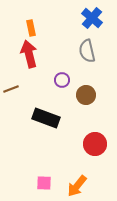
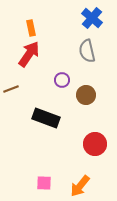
red arrow: rotated 48 degrees clockwise
orange arrow: moved 3 px right
